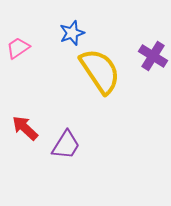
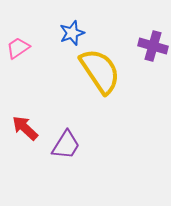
purple cross: moved 10 px up; rotated 16 degrees counterclockwise
